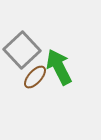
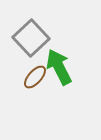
gray square: moved 9 px right, 12 px up
